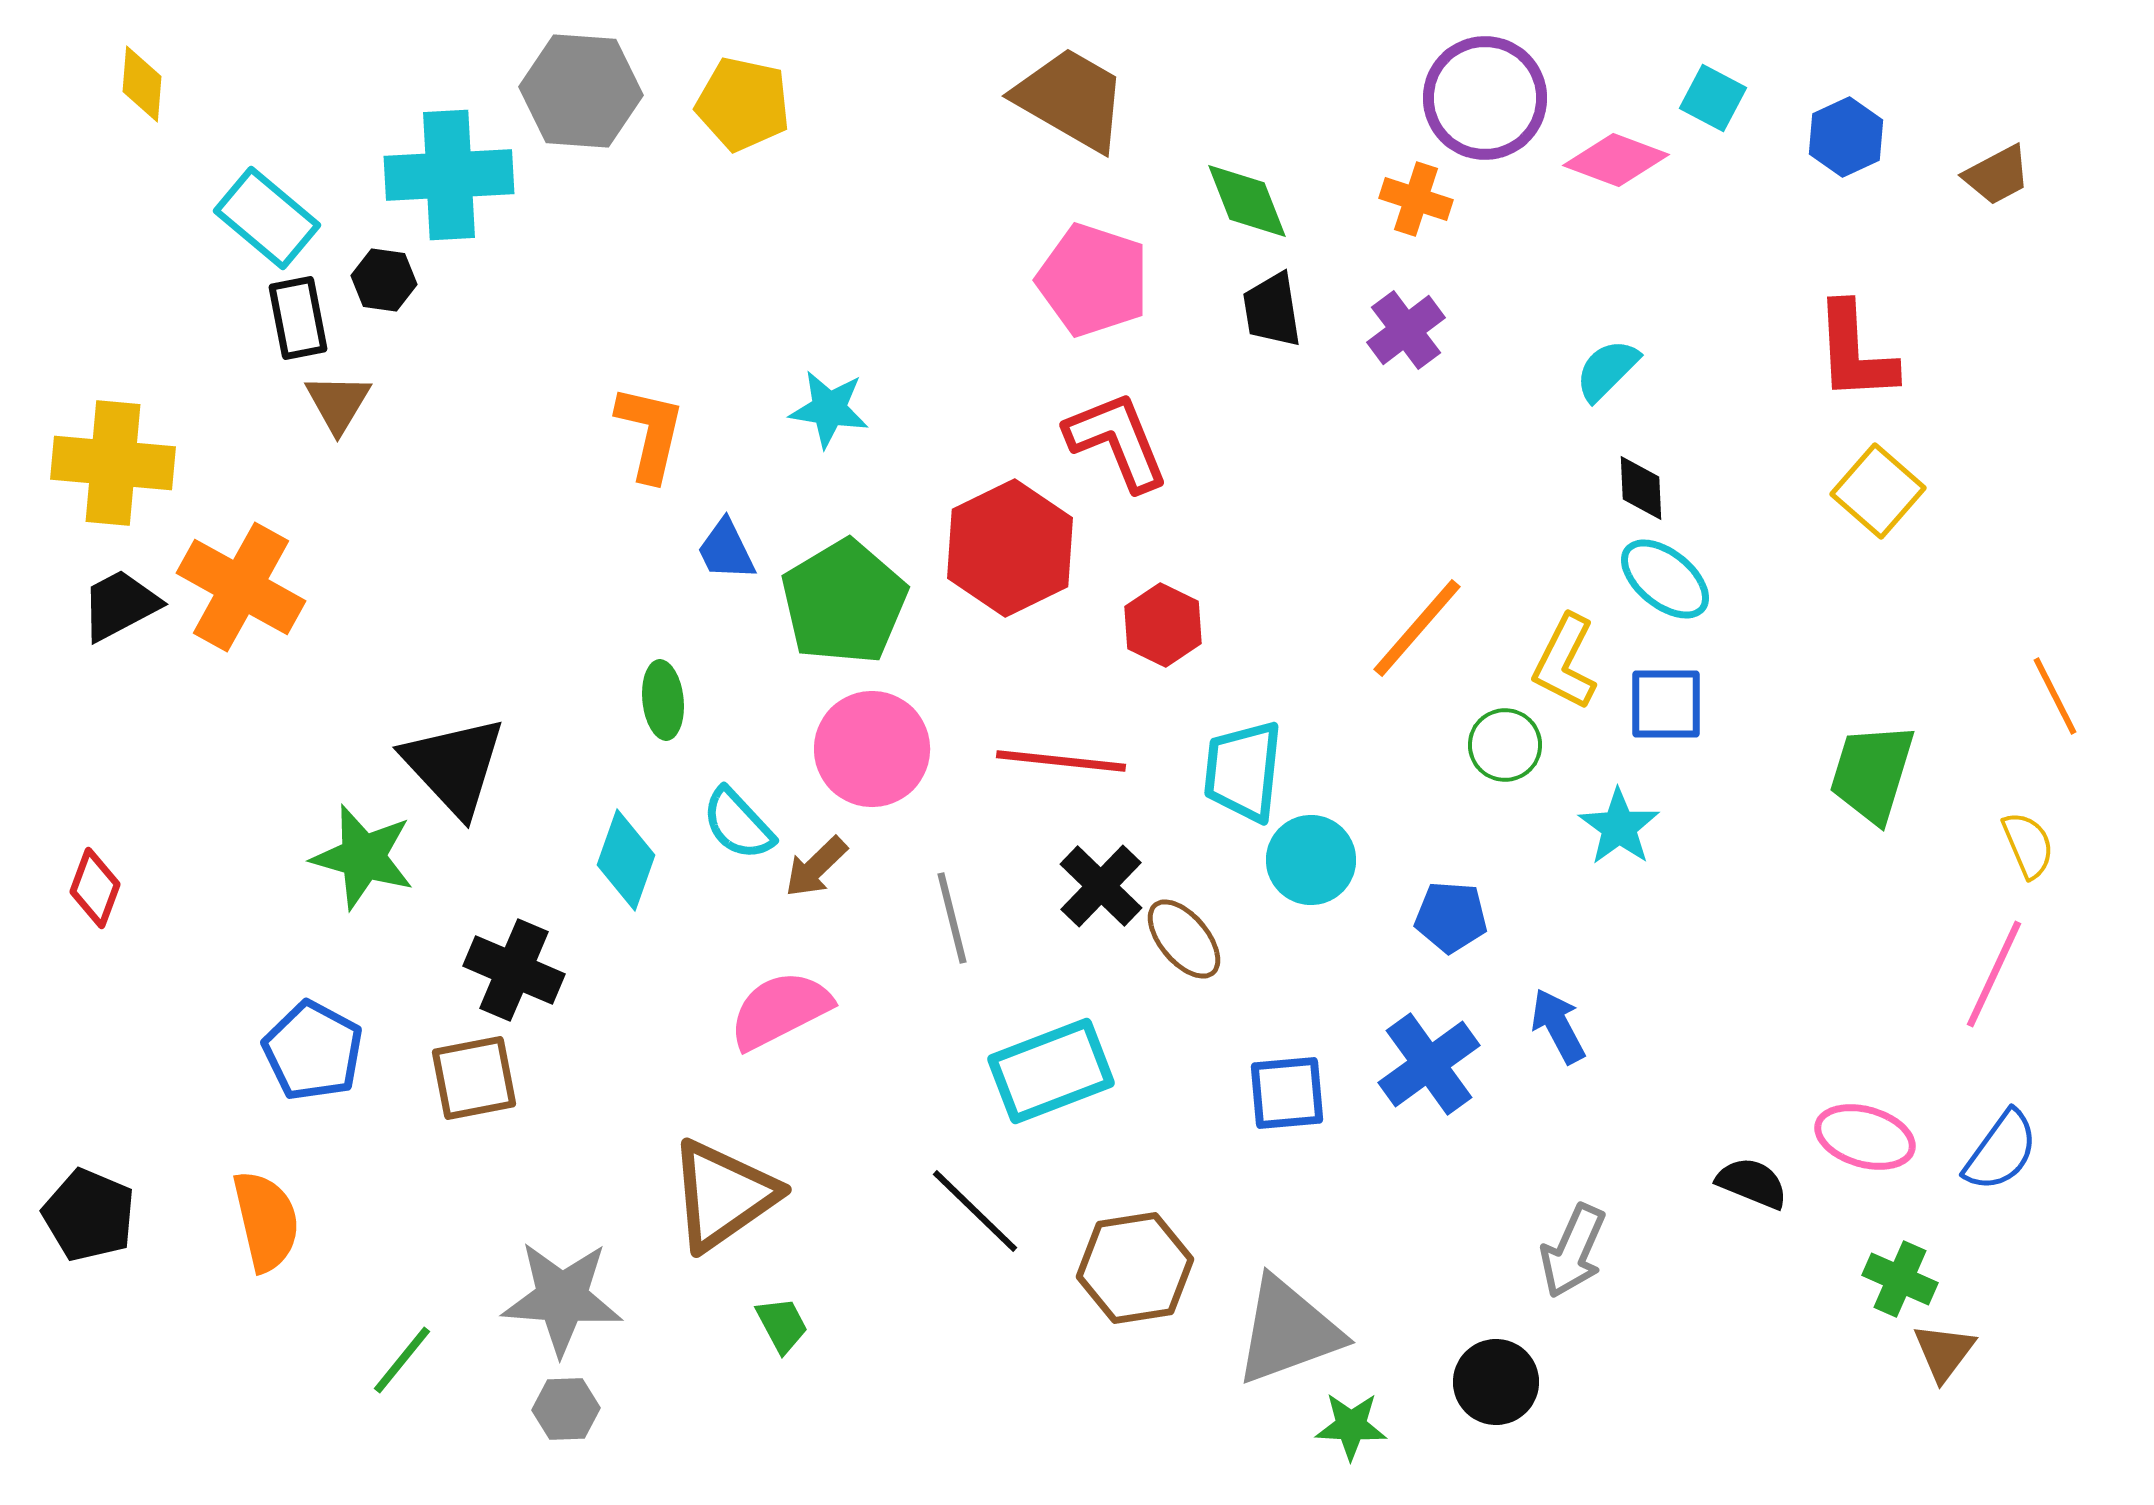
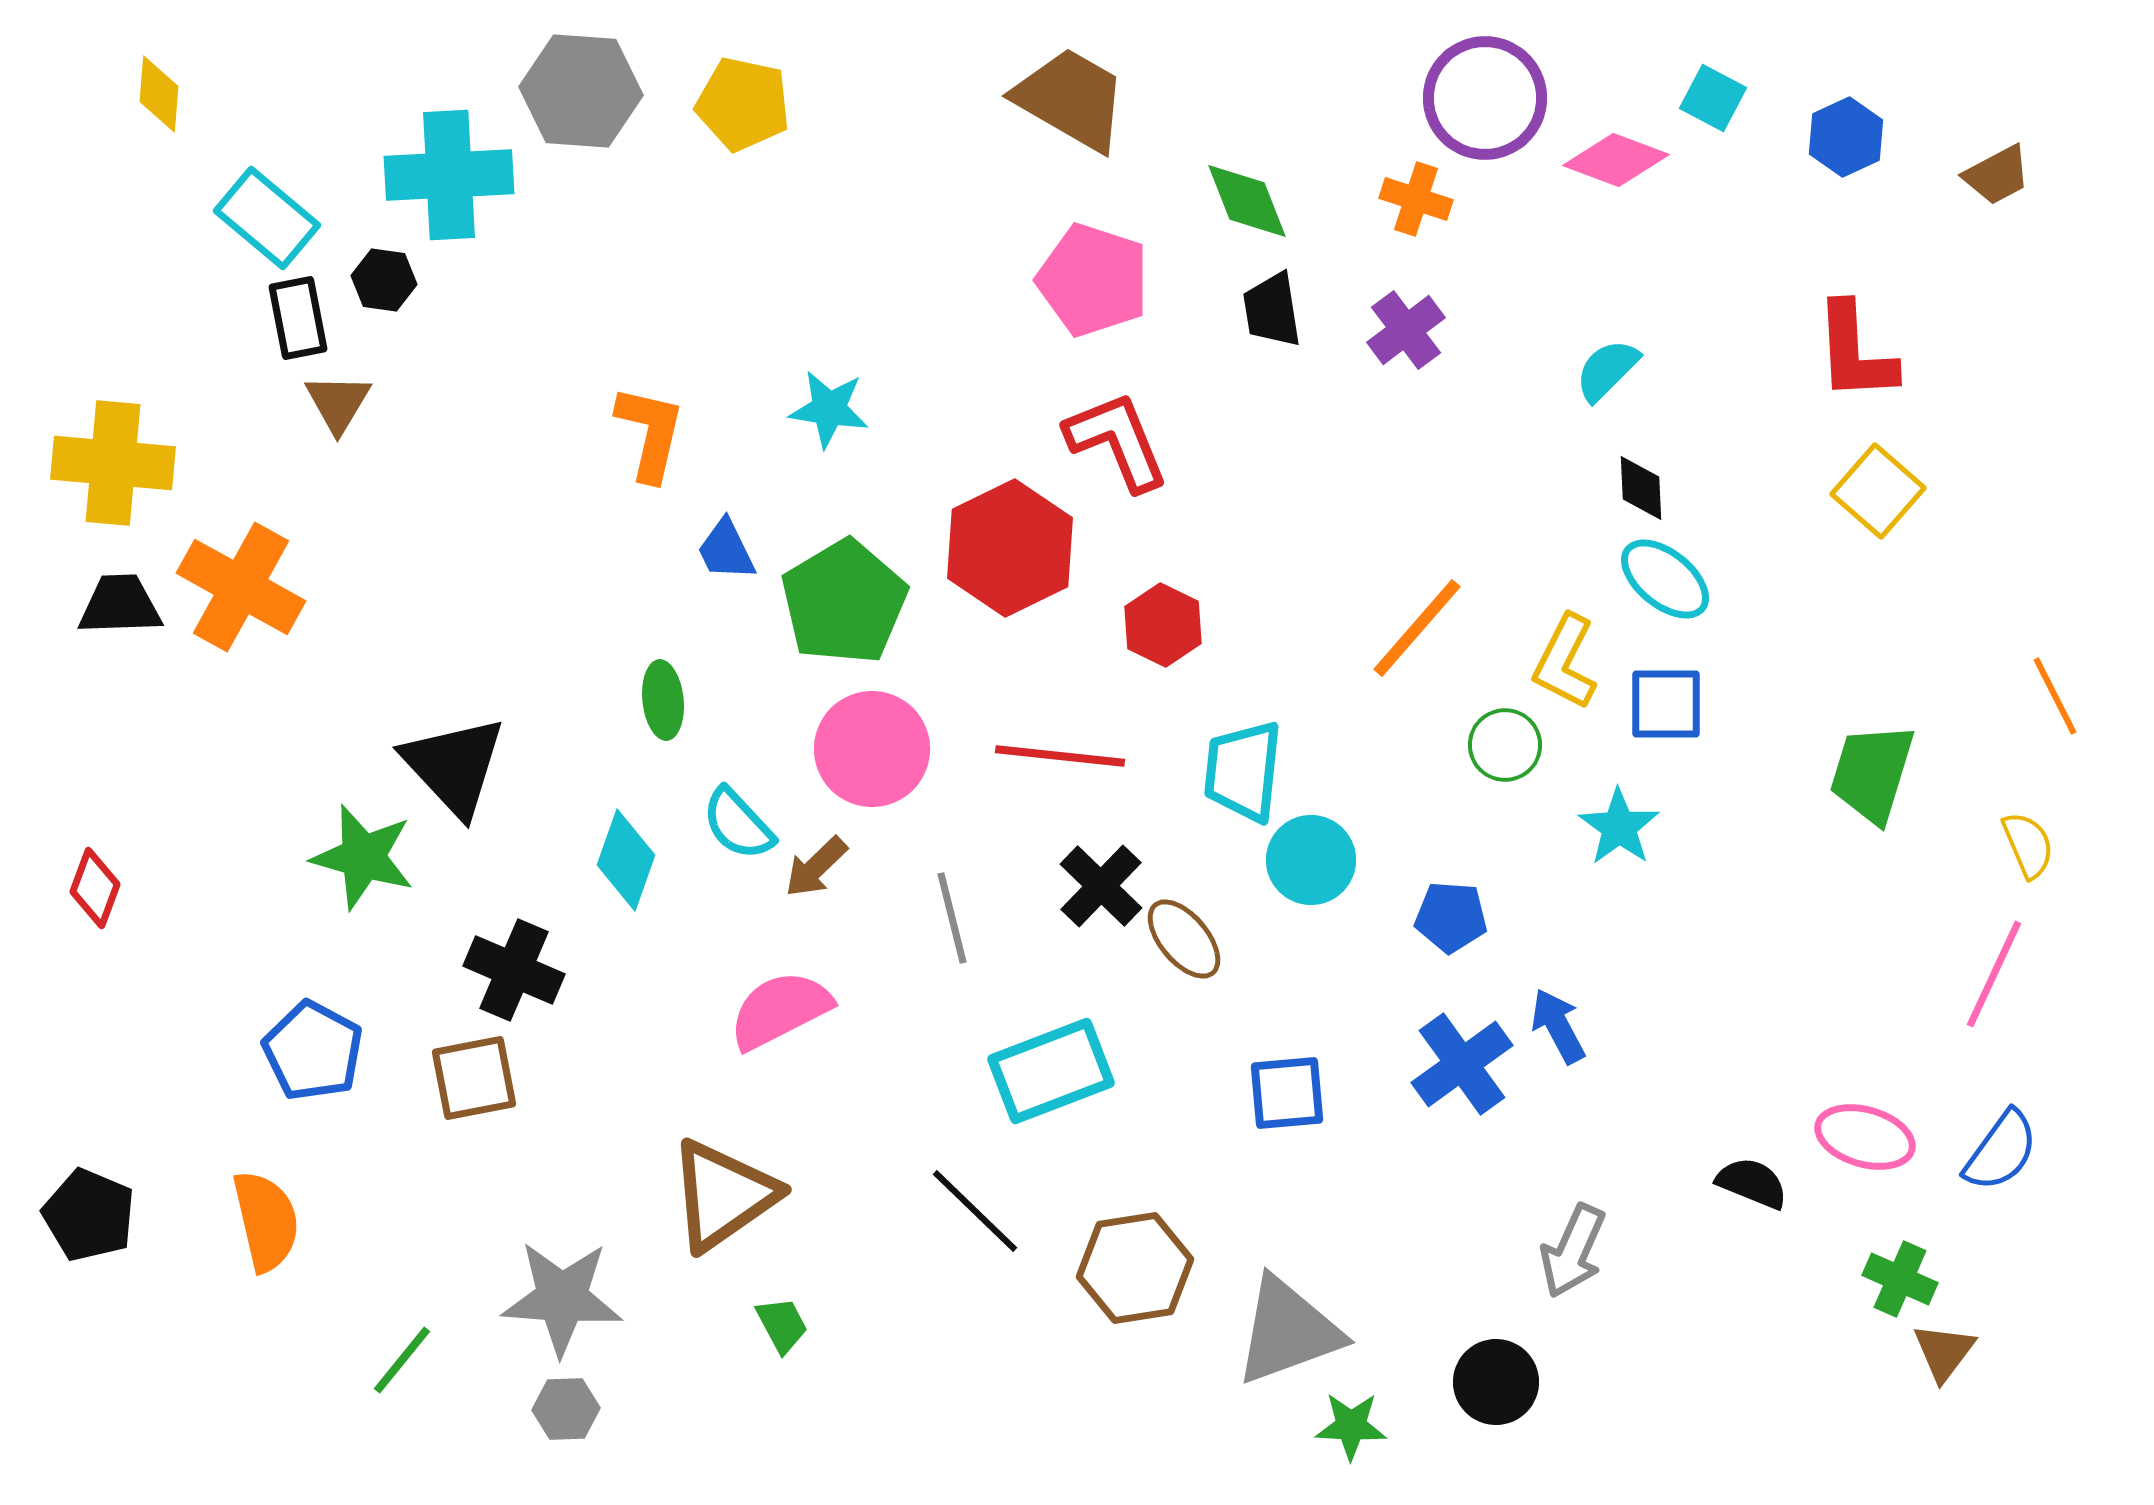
yellow diamond at (142, 84): moved 17 px right, 10 px down
black trapezoid at (120, 605): rotated 26 degrees clockwise
red line at (1061, 761): moved 1 px left, 5 px up
blue cross at (1429, 1064): moved 33 px right
